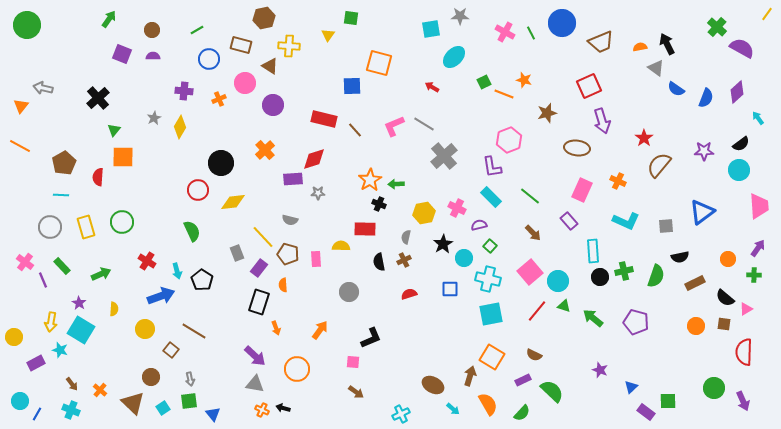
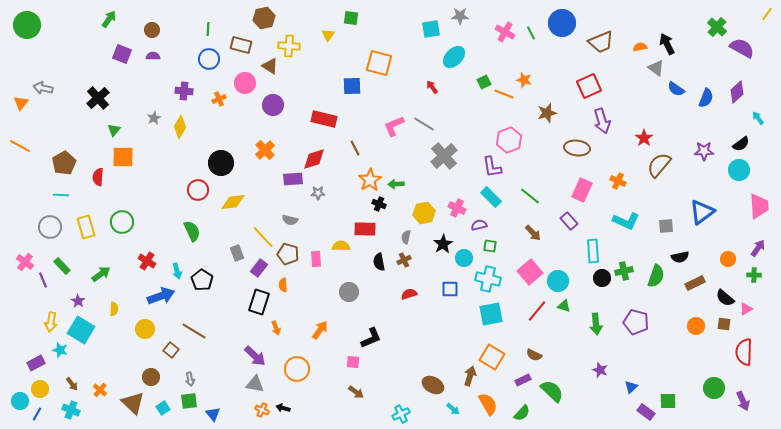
green line at (197, 30): moved 11 px right, 1 px up; rotated 56 degrees counterclockwise
red arrow at (432, 87): rotated 24 degrees clockwise
orange triangle at (21, 106): moved 3 px up
brown line at (355, 130): moved 18 px down; rotated 14 degrees clockwise
green square at (490, 246): rotated 32 degrees counterclockwise
green arrow at (101, 274): rotated 12 degrees counterclockwise
black circle at (600, 277): moved 2 px right, 1 px down
purple star at (79, 303): moved 1 px left, 2 px up
green arrow at (593, 318): moved 3 px right, 6 px down; rotated 135 degrees counterclockwise
yellow circle at (14, 337): moved 26 px right, 52 px down
